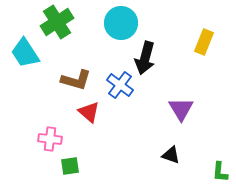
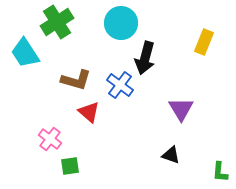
pink cross: rotated 30 degrees clockwise
